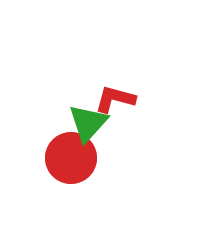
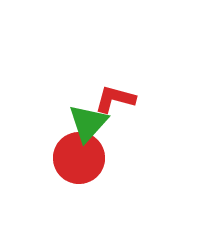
red circle: moved 8 px right
